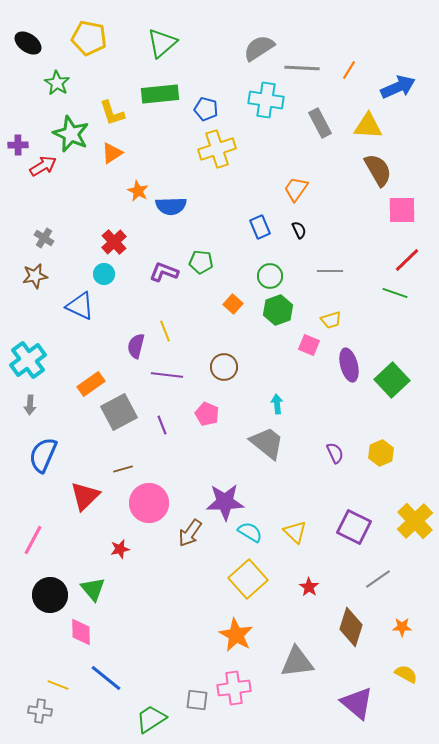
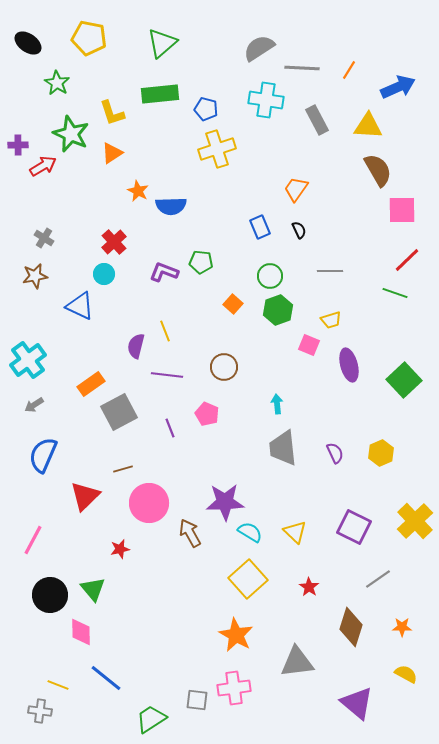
gray rectangle at (320, 123): moved 3 px left, 3 px up
green square at (392, 380): moved 12 px right
gray arrow at (30, 405): moved 4 px right; rotated 54 degrees clockwise
purple line at (162, 425): moved 8 px right, 3 px down
gray trapezoid at (267, 443): moved 16 px right, 5 px down; rotated 135 degrees counterclockwise
brown arrow at (190, 533): rotated 116 degrees clockwise
